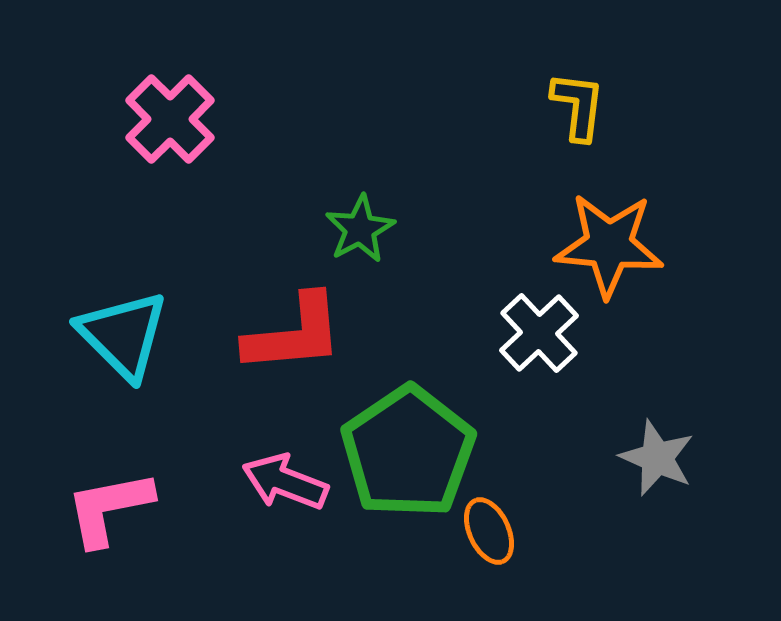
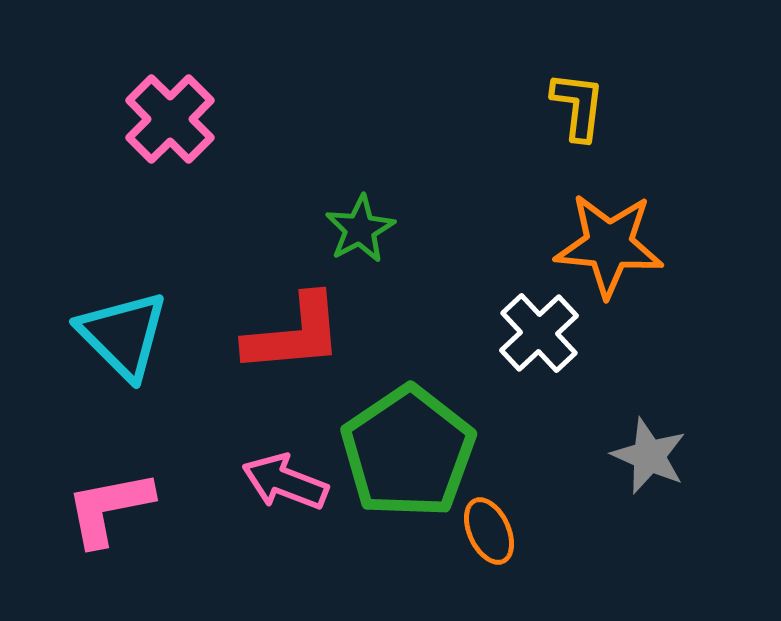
gray star: moved 8 px left, 2 px up
